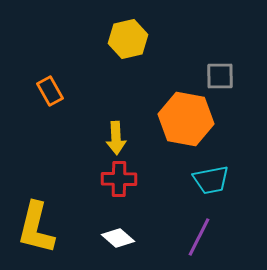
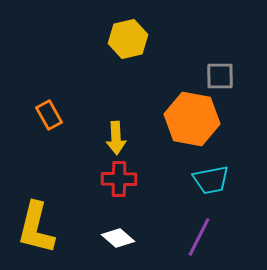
orange rectangle: moved 1 px left, 24 px down
orange hexagon: moved 6 px right
